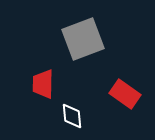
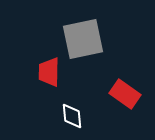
gray square: rotated 9 degrees clockwise
red trapezoid: moved 6 px right, 12 px up
